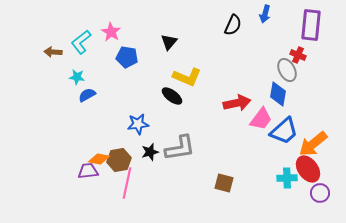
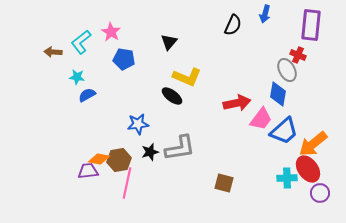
blue pentagon: moved 3 px left, 2 px down
